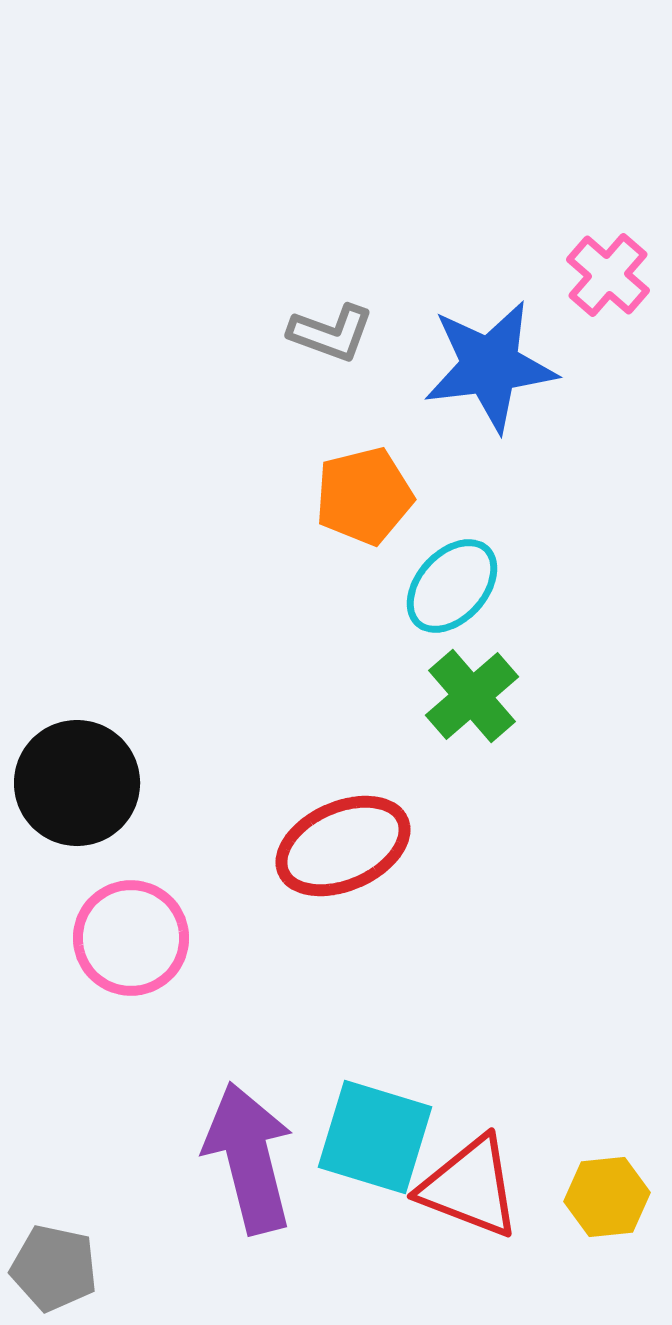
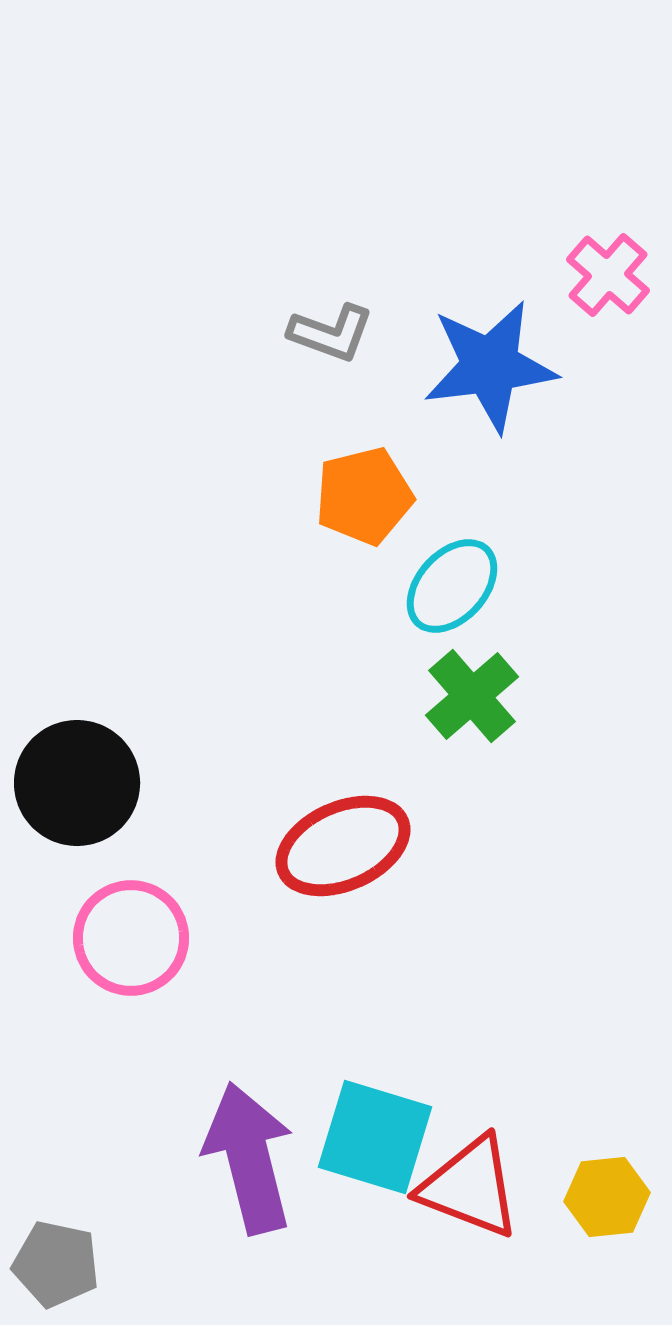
gray pentagon: moved 2 px right, 4 px up
